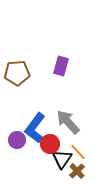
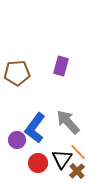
red circle: moved 12 px left, 19 px down
